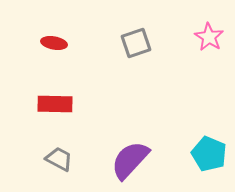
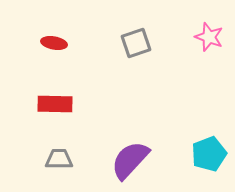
pink star: rotated 12 degrees counterclockwise
cyan pentagon: rotated 28 degrees clockwise
gray trapezoid: rotated 28 degrees counterclockwise
